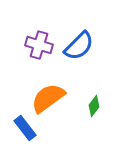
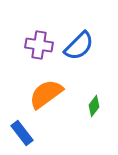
purple cross: rotated 8 degrees counterclockwise
orange semicircle: moved 2 px left, 4 px up
blue rectangle: moved 3 px left, 5 px down
